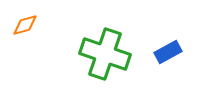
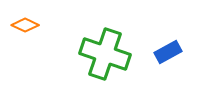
orange diamond: rotated 40 degrees clockwise
